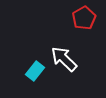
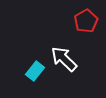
red pentagon: moved 2 px right, 3 px down
